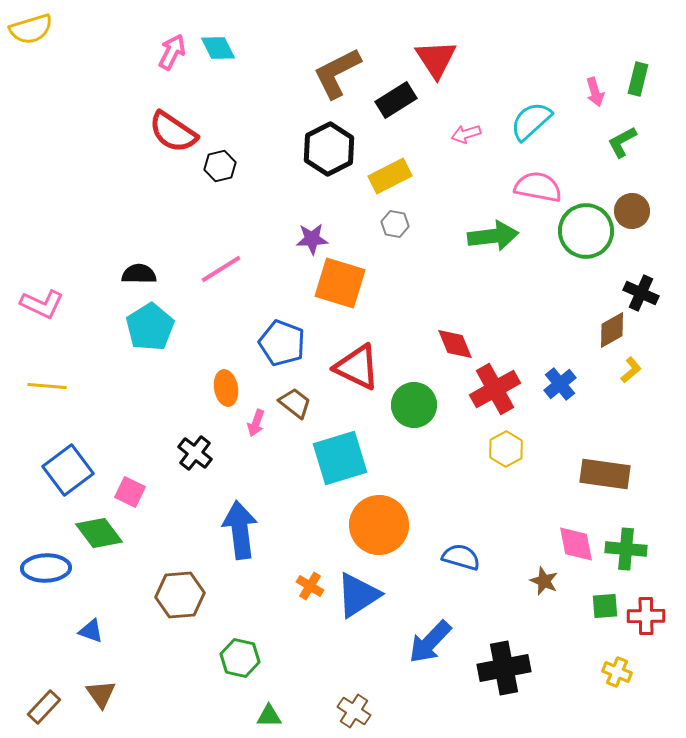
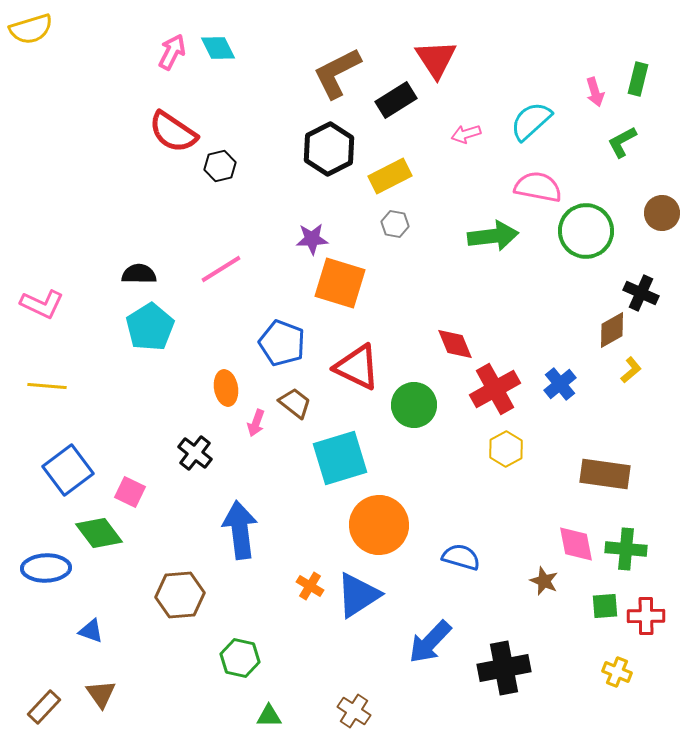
brown circle at (632, 211): moved 30 px right, 2 px down
